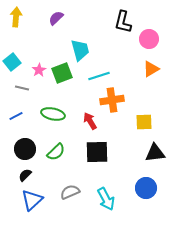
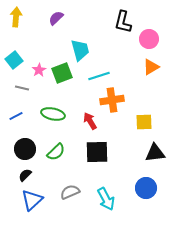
cyan square: moved 2 px right, 2 px up
orange triangle: moved 2 px up
